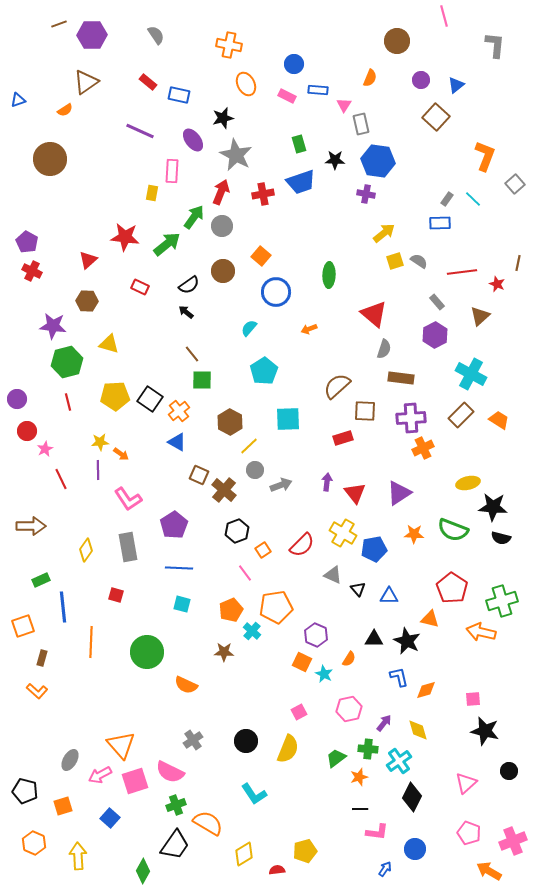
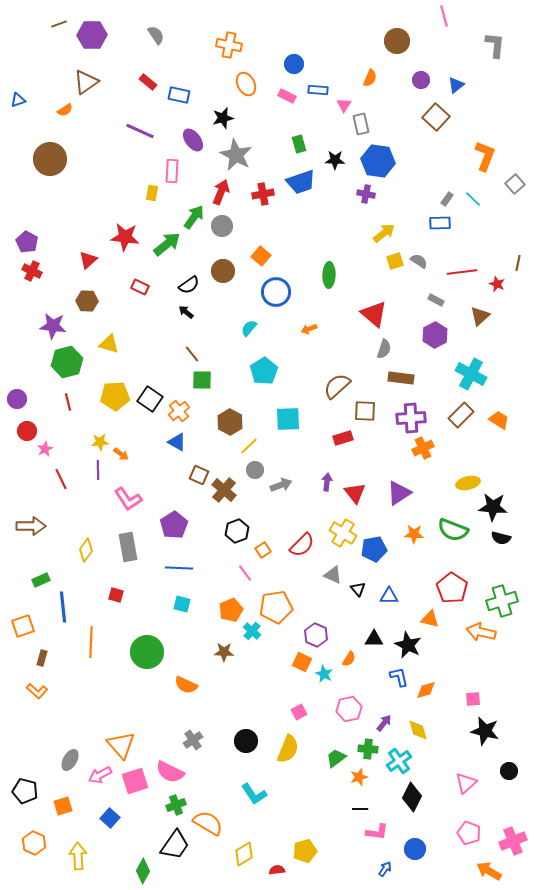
gray rectangle at (437, 302): moved 1 px left, 2 px up; rotated 21 degrees counterclockwise
black star at (407, 641): moved 1 px right, 4 px down
